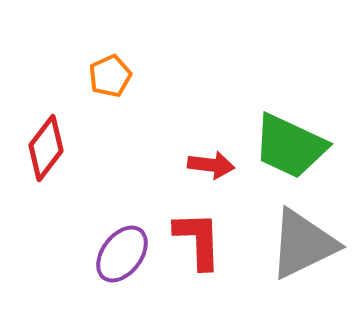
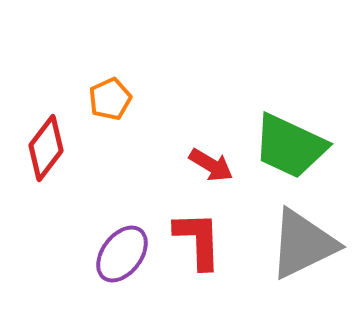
orange pentagon: moved 23 px down
red arrow: rotated 24 degrees clockwise
